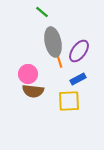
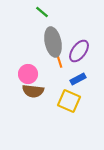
yellow square: rotated 25 degrees clockwise
